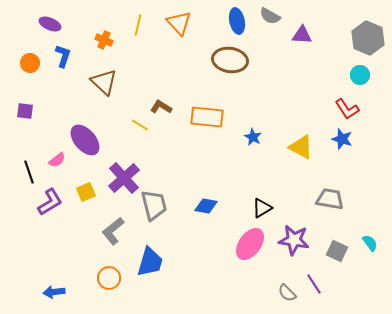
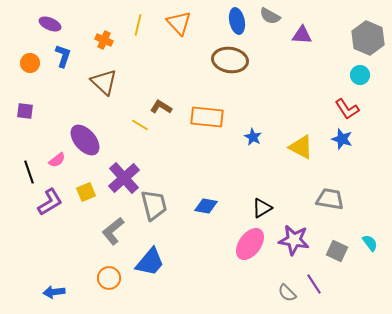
blue trapezoid at (150, 262): rotated 24 degrees clockwise
